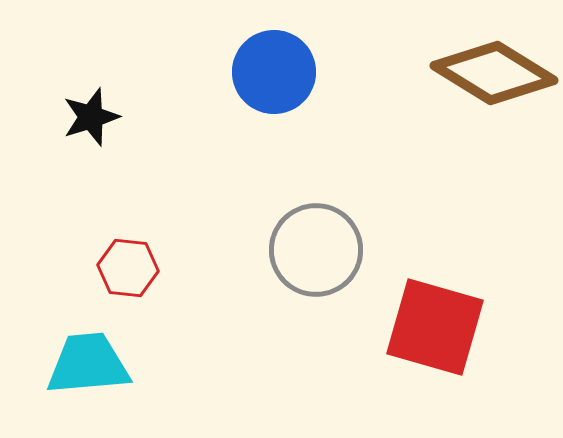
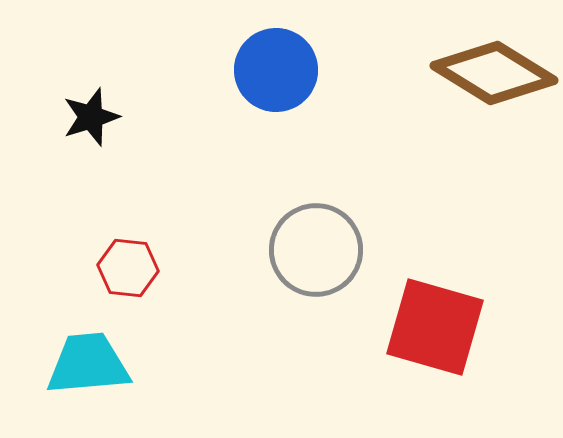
blue circle: moved 2 px right, 2 px up
